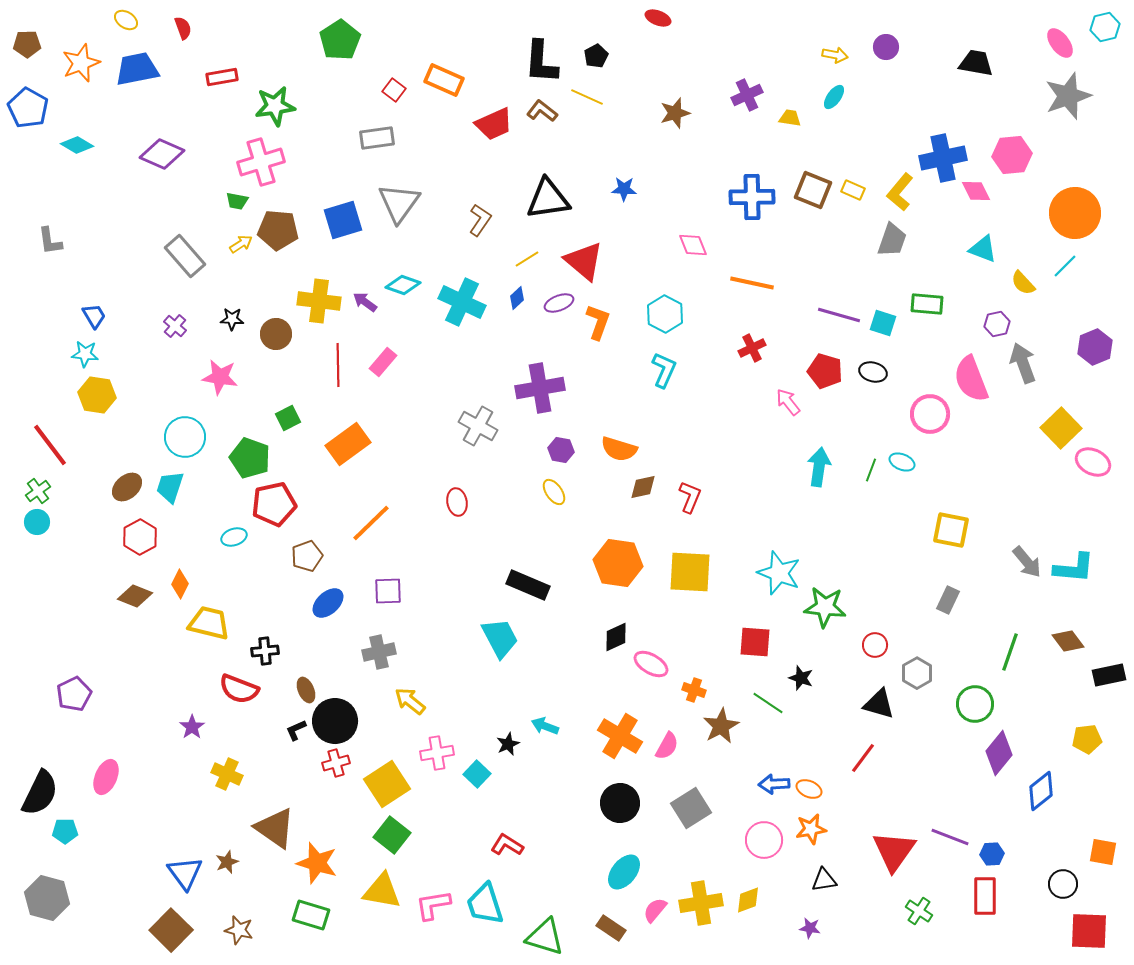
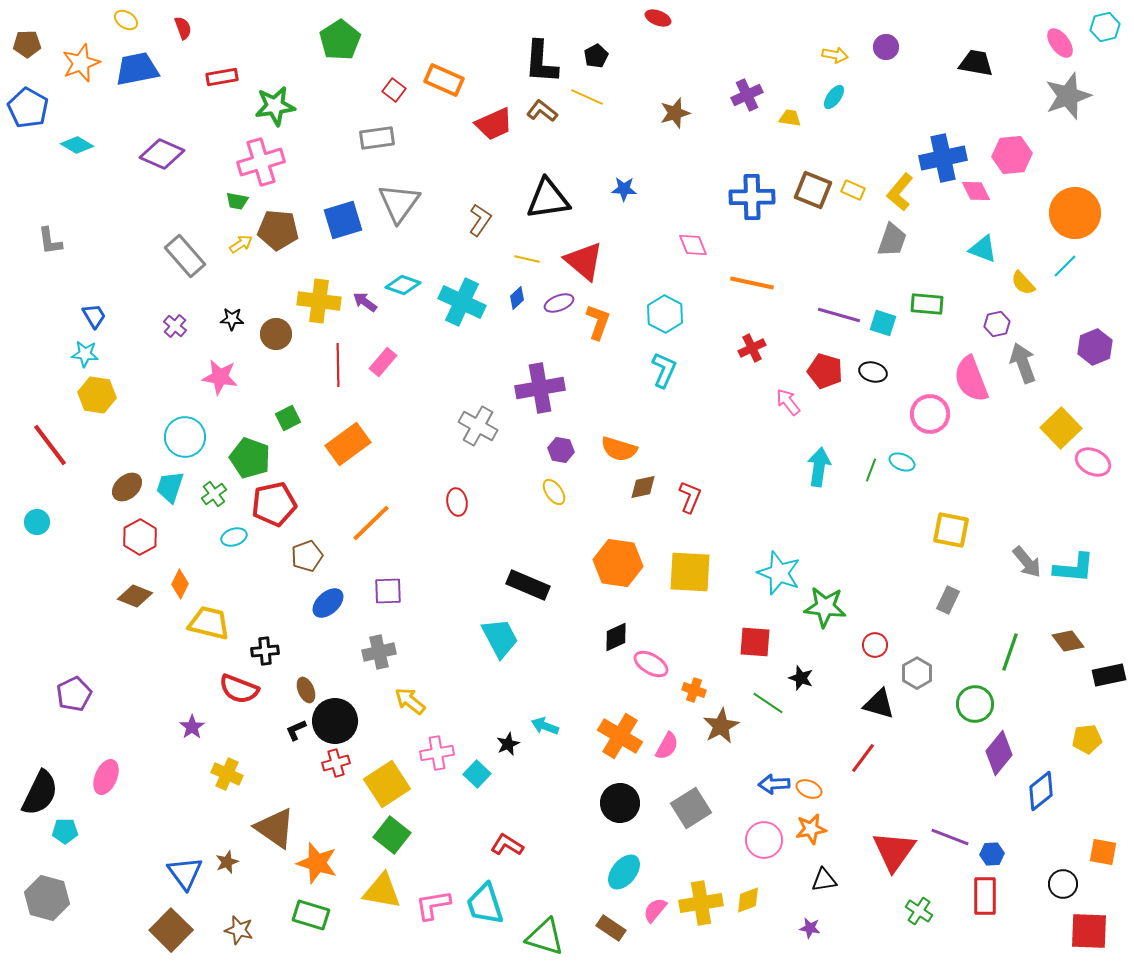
yellow line at (527, 259): rotated 45 degrees clockwise
green cross at (38, 491): moved 176 px right, 3 px down
